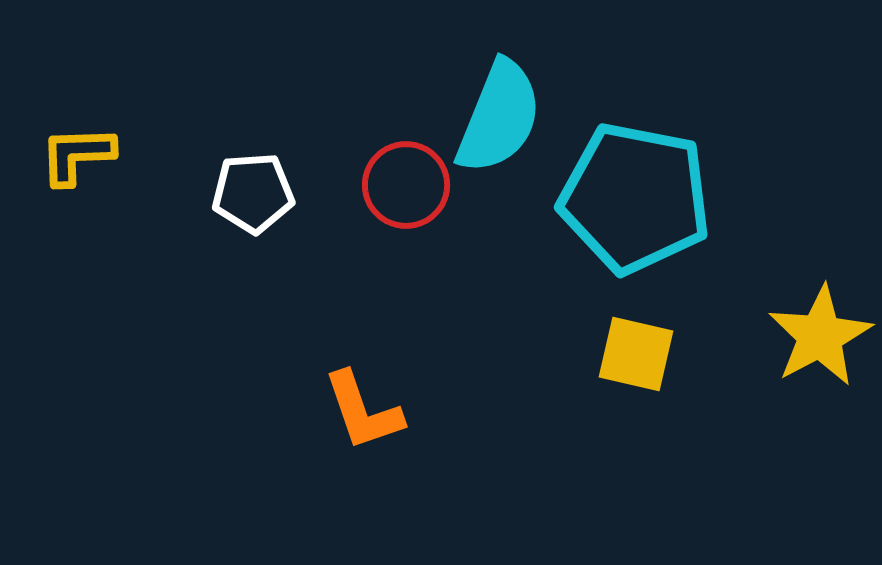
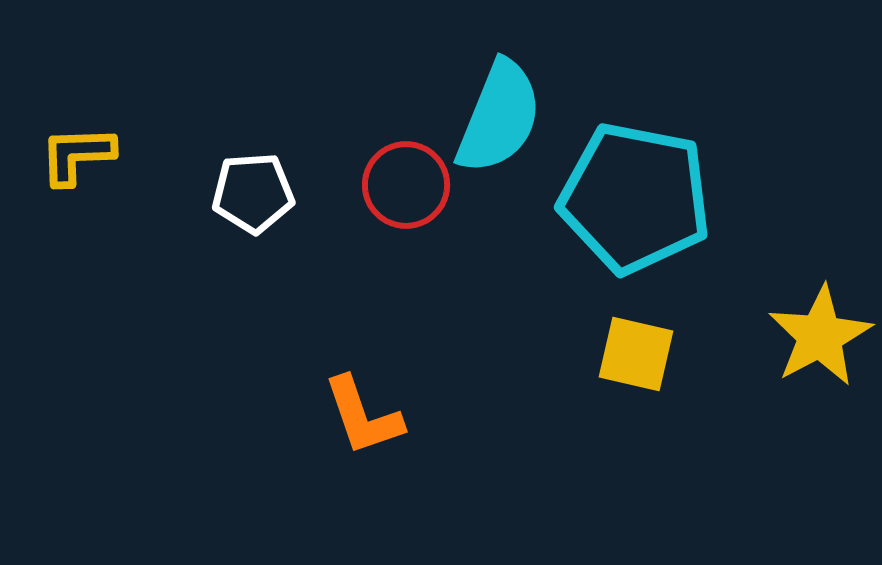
orange L-shape: moved 5 px down
